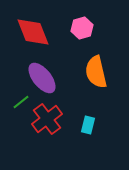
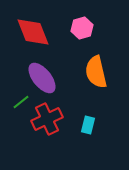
red cross: rotated 12 degrees clockwise
